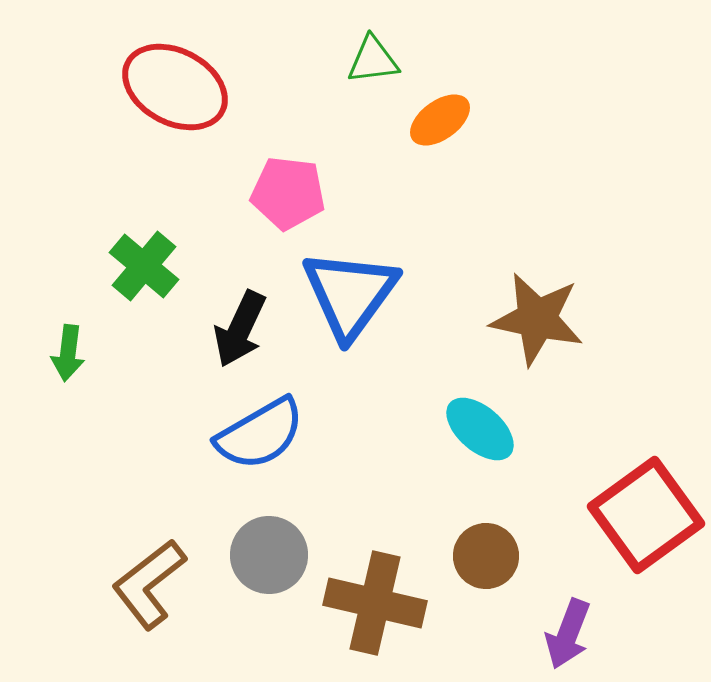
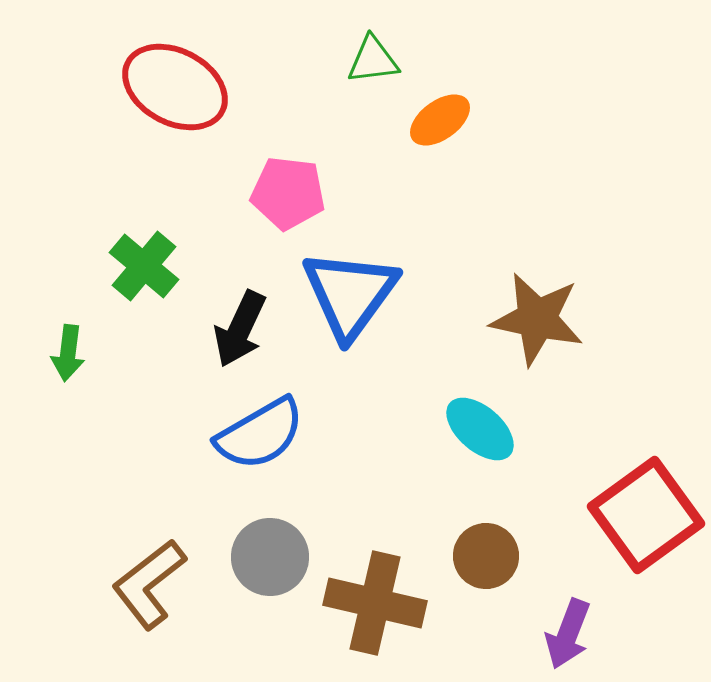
gray circle: moved 1 px right, 2 px down
